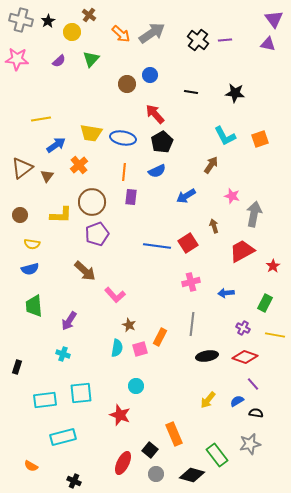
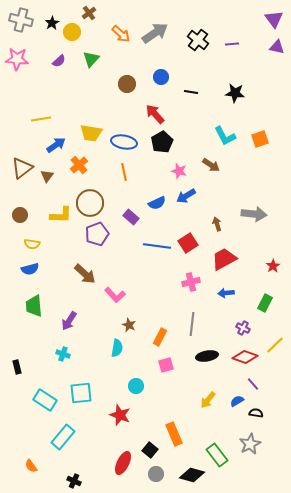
brown cross at (89, 15): moved 2 px up; rotated 16 degrees clockwise
black star at (48, 21): moved 4 px right, 2 px down
gray arrow at (152, 33): moved 3 px right
purple line at (225, 40): moved 7 px right, 4 px down
purple triangle at (268, 44): moved 9 px right, 3 px down
blue circle at (150, 75): moved 11 px right, 2 px down
blue ellipse at (123, 138): moved 1 px right, 4 px down
brown arrow at (211, 165): rotated 90 degrees clockwise
blue semicircle at (157, 171): moved 32 px down
orange line at (124, 172): rotated 18 degrees counterclockwise
pink star at (232, 196): moved 53 px left, 25 px up
purple rectangle at (131, 197): moved 20 px down; rotated 56 degrees counterclockwise
brown circle at (92, 202): moved 2 px left, 1 px down
gray arrow at (254, 214): rotated 85 degrees clockwise
brown arrow at (214, 226): moved 3 px right, 2 px up
red trapezoid at (242, 251): moved 18 px left, 8 px down
brown arrow at (85, 271): moved 3 px down
yellow line at (275, 335): moved 10 px down; rotated 54 degrees counterclockwise
pink square at (140, 349): moved 26 px right, 16 px down
black rectangle at (17, 367): rotated 32 degrees counterclockwise
cyan rectangle at (45, 400): rotated 40 degrees clockwise
cyan rectangle at (63, 437): rotated 35 degrees counterclockwise
gray star at (250, 444): rotated 15 degrees counterclockwise
orange semicircle at (31, 466): rotated 24 degrees clockwise
